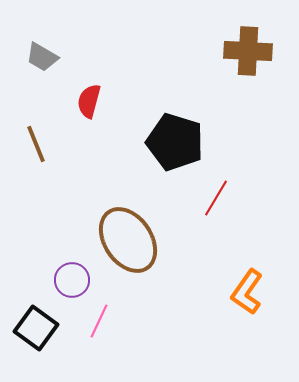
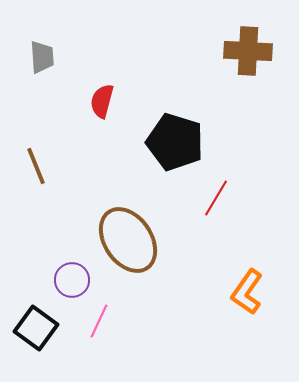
gray trapezoid: rotated 124 degrees counterclockwise
red semicircle: moved 13 px right
brown line: moved 22 px down
